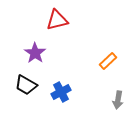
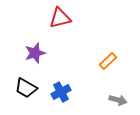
red triangle: moved 3 px right, 2 px up
purple star: rotated 20 degrees clockwise
black trapezoid: moved 3 px down
gray arrow: rotated 84 degrees counterclockwise
